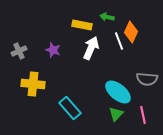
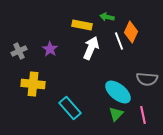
purple star: moved 3 px left, 1 px up; rotated 14 degrees clockwise
